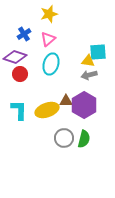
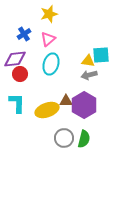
cyan square: moved 3 px right, 3 px down
purple diamond: moved 2 px down; rotated 25 degrees counterclockwise
cyan L-shape: moved 2 px left, 7 px up
